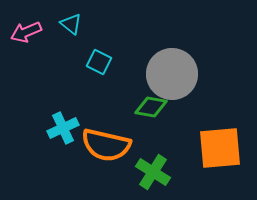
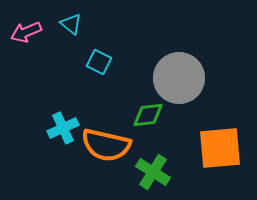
gray circle: moved 7 px right, 4 px down
green diamond: moved 3 px left, 8 px down; rotated 16 degrees counterclockwise
